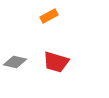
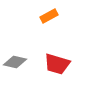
red trapezoid: moved 1 px right, 2 px down
